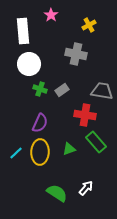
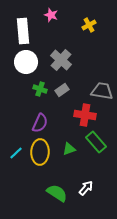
pink star: rotated 16 degrees counterclockwise
gray cross: moved 15 px left, 6 px down; rotated 30 degrees clockwise
white circle: moved 3 px left, 2 px up
